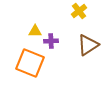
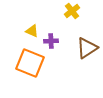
yellow cross: moved 7 px left
yellow triangle: moved 3 px left; rotated 24 degrees clockwise
brown triangle: moved 1 px left, 3 px down
